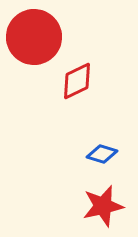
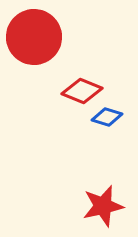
red diamond: moved 5 px right, 10 px down; rotated 48 degrees clockwise
blue diamond: moved 5 px right, 37 px up
